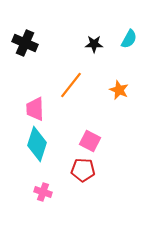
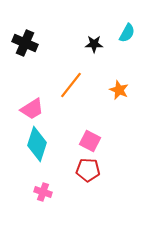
cyan semicircle: moved 2 px left, 6 px up
pink trapezoid: moved 3 px left; rotated 120 degrees counterclockwise
red pentagon: moved 5 px right
